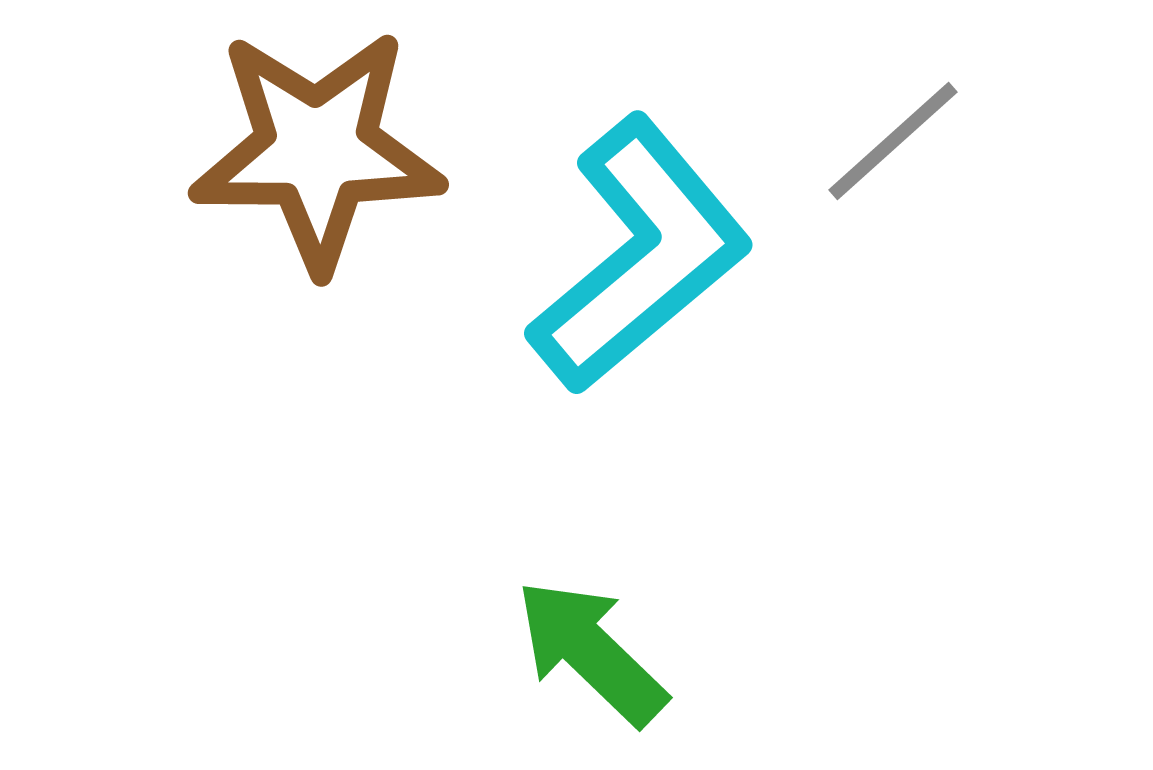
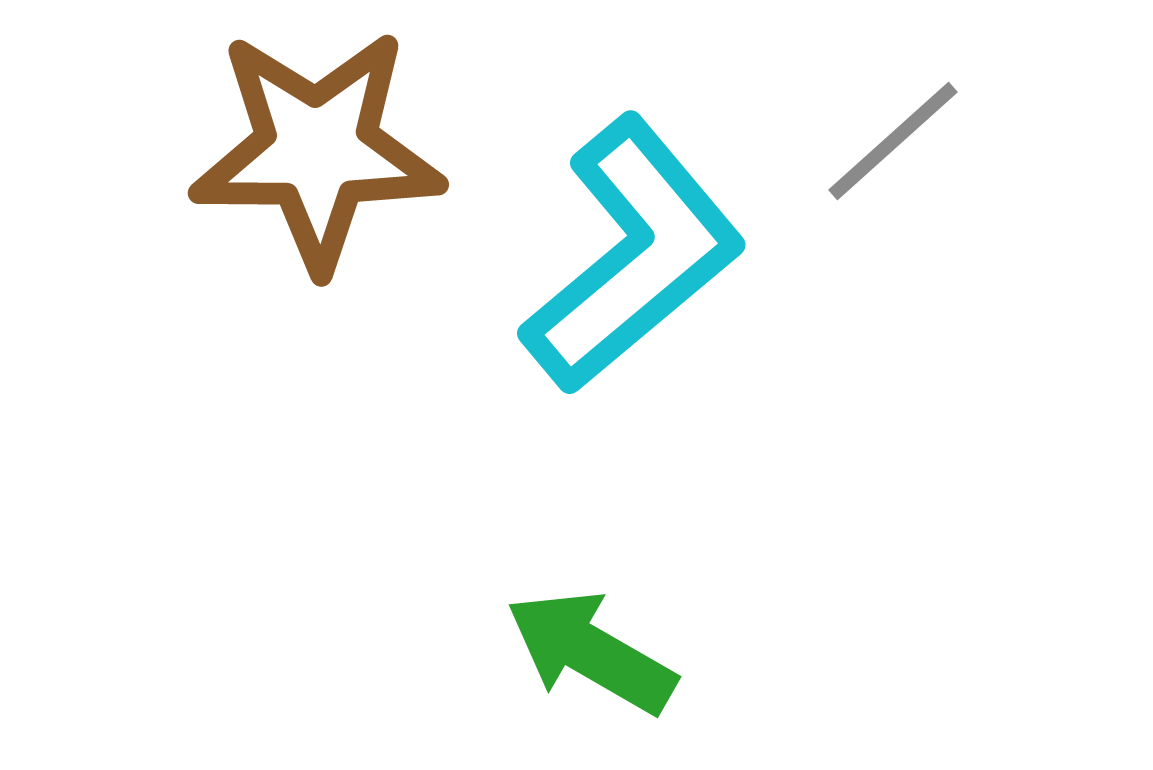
cyan L-shape: moved 7 px left
green arrow: rotated 14 degrees counterclockwise
